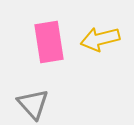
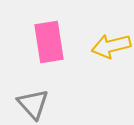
yellow arrow: moved 11 px right, 7 px down
